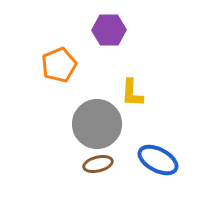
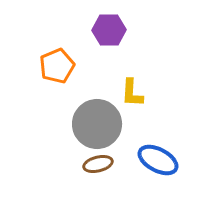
orange pentagon: moved 2 px left, 1 px down
